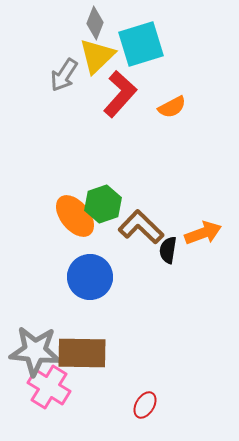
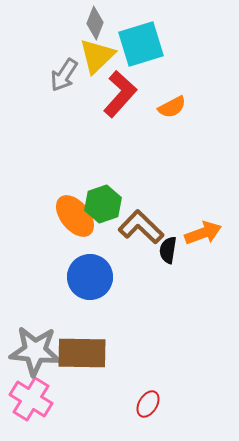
pink cross: moved 18 px left, 12 px down
red ellipse: moved 3 px right, 1 px up
